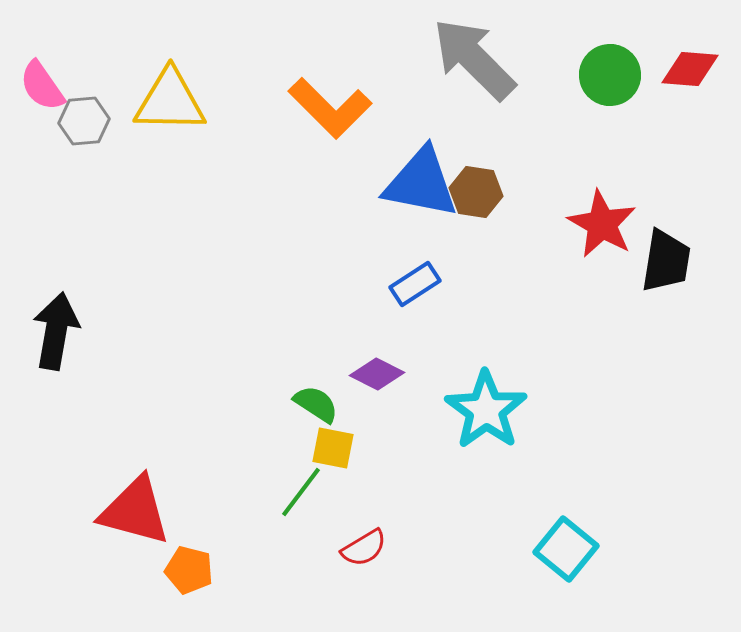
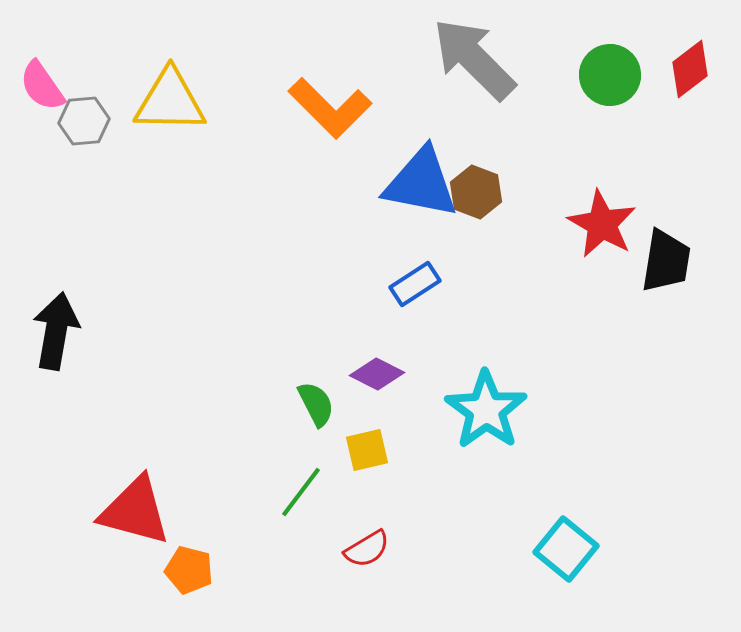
red diamond: rotated 42 degrees counterclockwise
brown hexagon: rotated 12 degrees clockwise
green semicircle: rotated 30 degrees clockwise
yellow square: moved 34 px right, 2 px down; rotated 24 degrees counterclockwise
red semicircle: moved 3 px right, 1 px down
